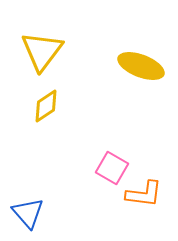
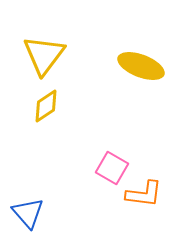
yellow triangle: moved 2 px right, 4 px down
